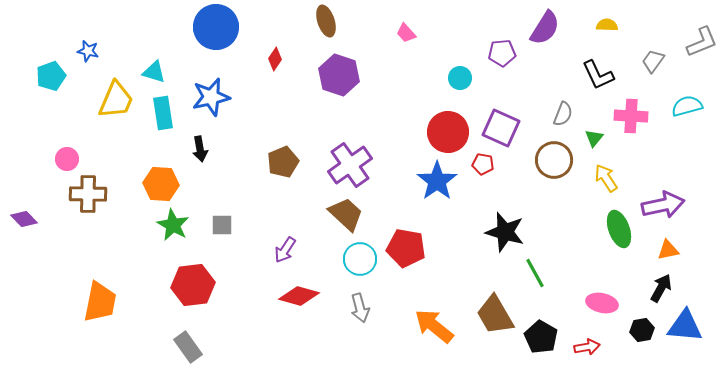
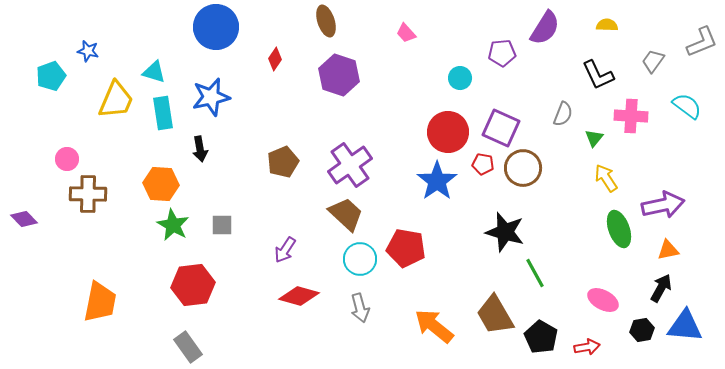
cyan semicircle at (687, 106): rotated 52 degrees clockwise
brown circle at (554, 160): moved 31 px left, 8 px down
pink ellipse at (602, 303): moved 1 px right, 3 px up; rotated 16 degrees clockwise
